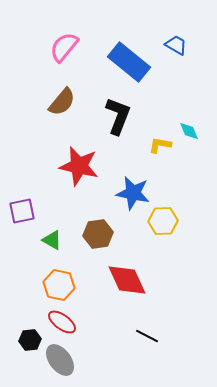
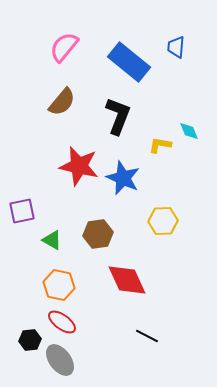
blue trapezoid: moved 2 px down; rotated 115 degrees counterclockwise
blue star: moved 10 px left, 15 px up; rotated 12 degrees clockwise
